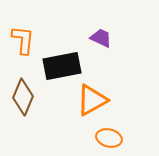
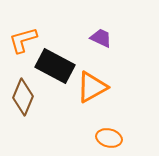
orange L-shape: rotated 112 degrees counterclockwise
black rectangle: moved 7 px left; rotated 39 degrees clockwise
orange triangle: moved 13 px up
